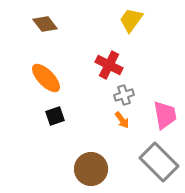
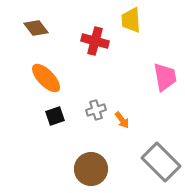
yellow trapezoid: rotated 40 degrees counterclockwise
brown diamond: moved 9 px left, 4 px down
red cross: moved 14 px left, 24 px up; rotated 12 degrees counterclockwise
gray cross: moved 28 px left, 15 px down
pink trapezoid: moved 38 px up
gray rectangle: moved 2 px right
